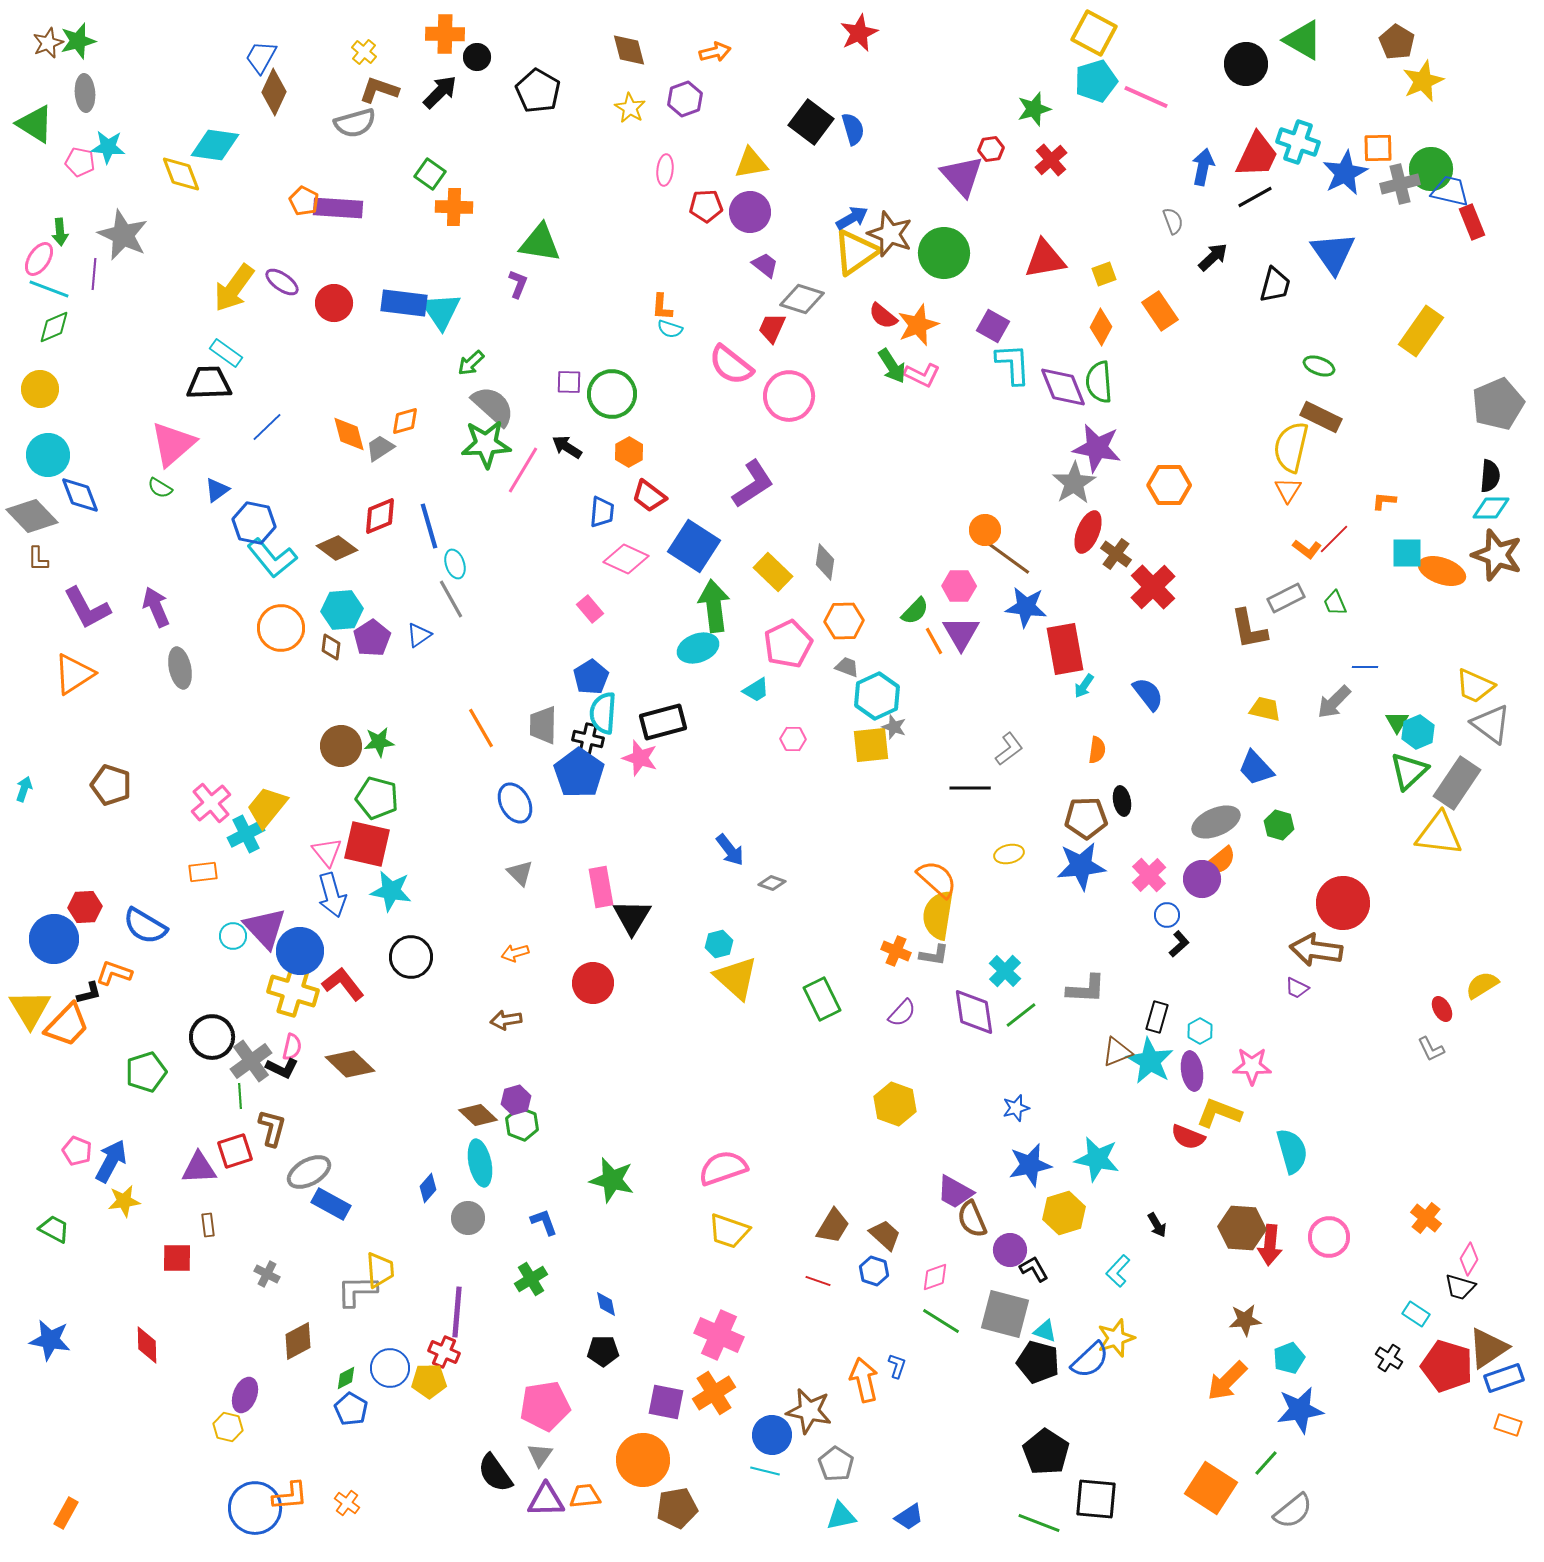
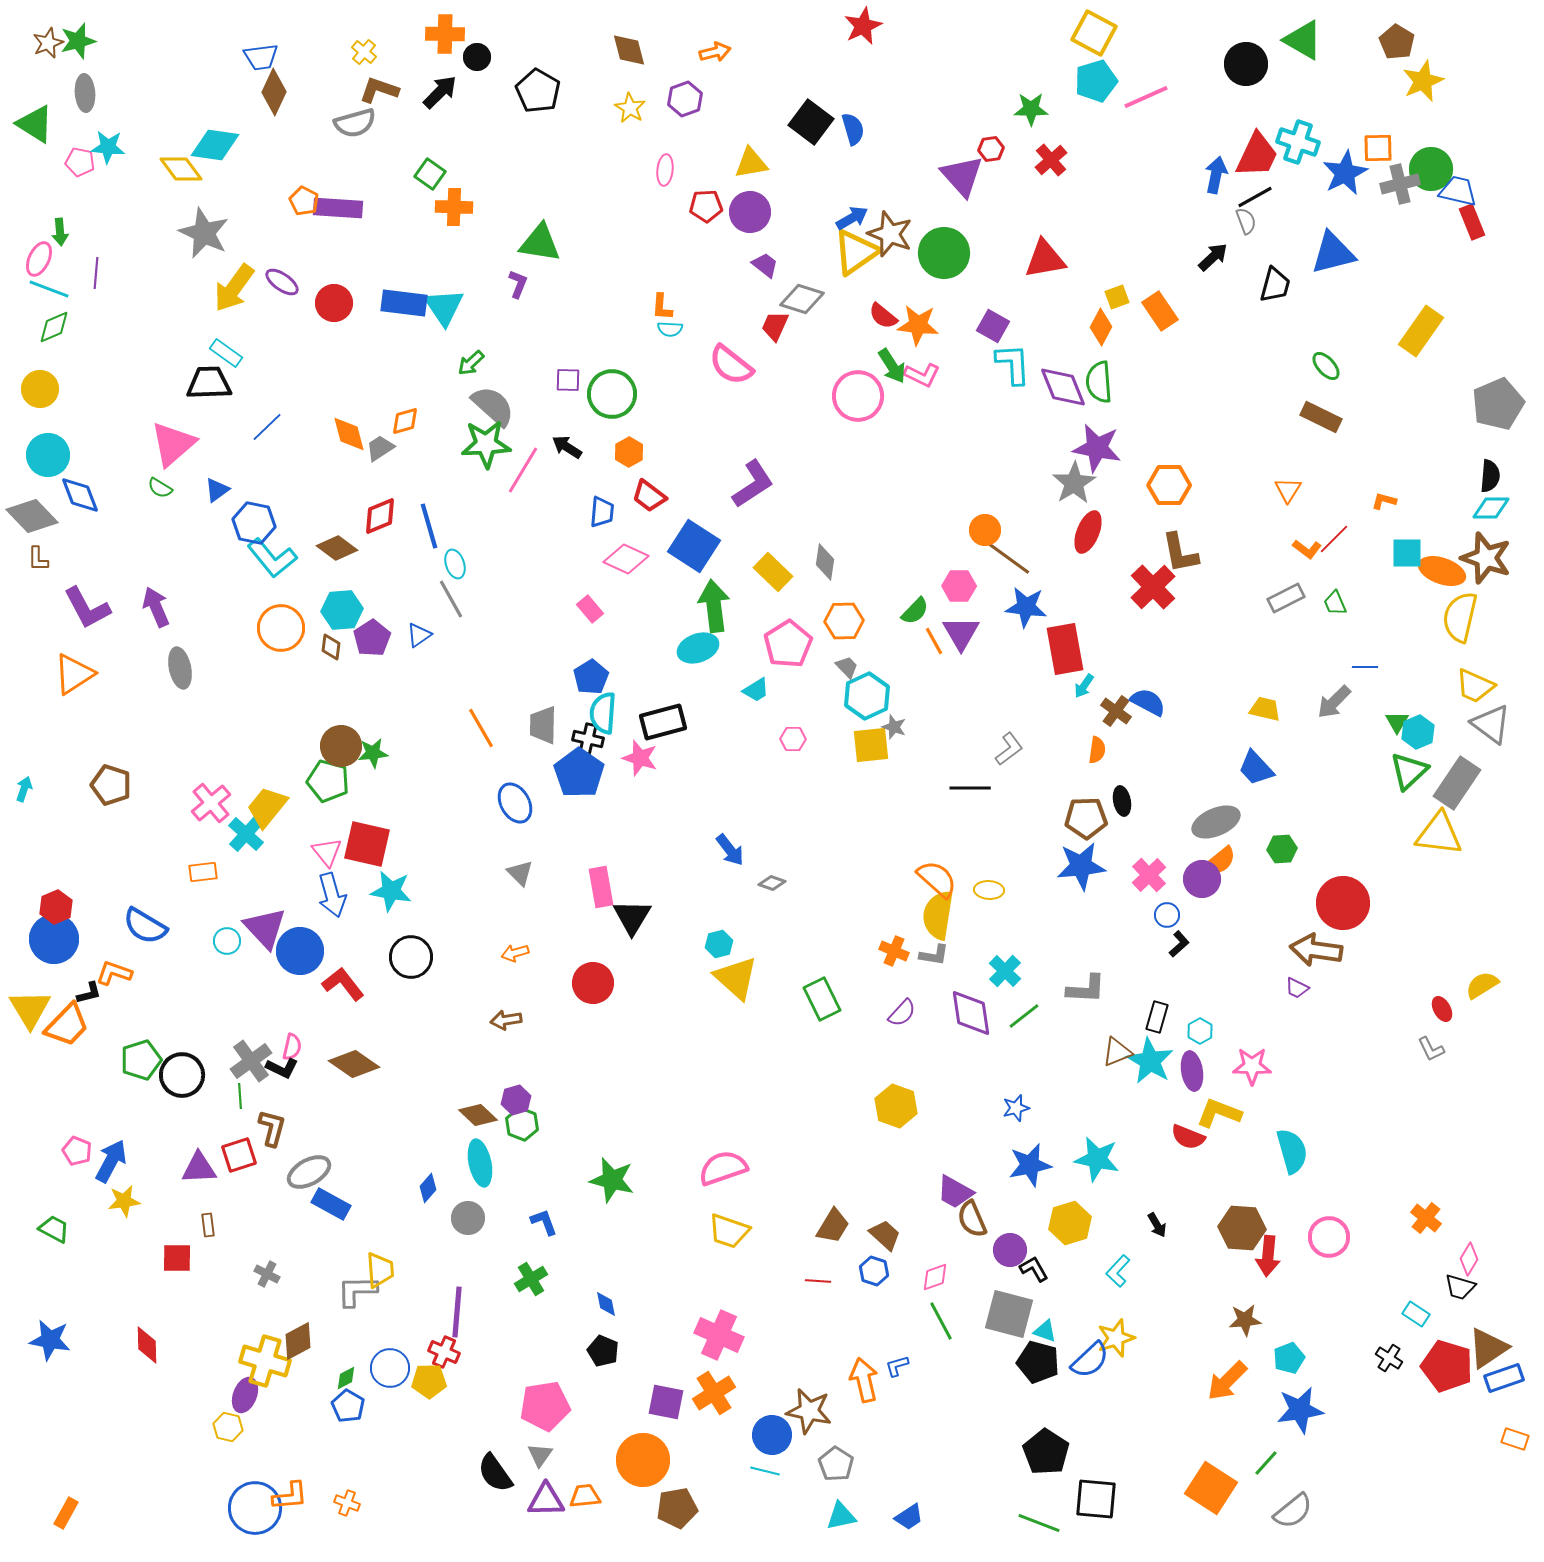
red star at (859, 33): moved 4 px right, 7 px up
blue trapezoid at (261, 57): rotated 126 degrees counterclockwise
pink line at (1146, 97): rotated 48 degrees counterclockwise
green star at (1034, 109): moved 3 px left; rotated 16 degrees clockwise
blue arrow at (1203, 167): moved 13 px right, 8 px down
yellow diamond at (181, 174): moved 5 px up; rotated 15 degrees counterclockwise
blue trapezoid at (1450, 191): moved 8 px right
gray semicircle at (1173, 221): moved 73 px right
gray star at (123, 235): moved 81 px right, 2 px up
blue triangle at (1333, 253): rotated 51 degrees clockwise
pink ellipse at (39, 259): rotated 8 degrees counterclockwise
purple line at (94, 274): moved 2 px right, 1 px up
yellow square at (1104, 274): moved 13 px right, 23 px down
cyan triangle at (441, 311): moved 3 px right, 4 px up
orange star at (918, 325): rotated 27 degrees clockwise
red trapezoid at (772, 328): moved 3 px right, 2 px up
cyan semicircle at (670, 329): rotated 15 degrees counterclockwise
green ellipse at (1319, 366): moved 7 px right; rotated 28 degrees clockwise
purple square at (569, 382): moved 1 px left, 2 px up
pink circle at (789, 396): moved 69 px right
yellow semicircle at (1291, 447): moved 169 px right, 170 px down
orange L-shape at (1384, 501): rotated 10 degrees clockwise
brown cross at (1116, 554): moved 157 px down
brown star at (1497, 555): moved 11 px left, 3 px down
brown L-shape at (1249, 629): moved 69 px left, 76 px up
pink pentagon at (788, 644): rotated 6 degrees counterclockwise
gray trapezoid at (847, 667): rotated 25 degrees clockwise
blue semicircle at (1148, 694): moved 8 px down; rotated 24 degrees counterclockwise
cyan hexagon at (877, 696): moved 10 px left
green star at (379, 742): moved 6 px left, 11 px down
green pentagon at (377, 798): moved 49 px left, 17 px up
green hexagon at (1279, 825): moved 3 px right, 24 px down; rotated 20 degrees counterclockwise
cyan cross at (246, 834): rotated 21 degrees counterclockwise
yellow ellipse at (1009, 854): moved 20 px left, 36 px down; rotated 16 degrees clockwise
red hexagon at (85, 907): moved 29 px left; rotated 20 degrees counterclockwise
cyan circle at (233, 936): moved 6 px left, 5 px down
orange cross at (896, 951): moved 2 px left
yellow cross at (293, 991): moved 28 px left, 370 px down
purple diamond at (974, 1012): moved 3 px left, 1 px down
green line at (1021, 1015): moved 3 px right, 1 px down
black circle at (212, 1037): moved 30 px left, 38 px down
brown diamond at (350, 1064): moved 4 px right; rotated 9 degrees counterclockwise
green pentagon at (146, 1072): moved 5 px left, 12 px up
yellow hexagon at (895, 1104): moved 1 px right, 2 px down
red square at (235, 1151): moved 4 px right, 4 px down
yellow hexagon at (1064, 1213): moved 6 px right, 10 px down
red arrow at (1270, 1245): moved 2 px left, 11 px down
red line at (818, 1281): rotated 15 degrees counterclockwise
gray square at (1005, 1314): moved 4 px right
green line at (941, 1321): rotated 30 degrees clockwise
black pentagon at (603, 1351): rotated 24 degrees clockwise
blue L-shape at (897, 1366): rotated 125 degrees counterclockwise
blue pentagon at (351, 1409): moved 3 px left, 3 px up
orange rectangle at (1508, 1425): moved 7 px right, 14 px down
orange cross at (347, 1503): rotated 15 degrees counterclockwise
